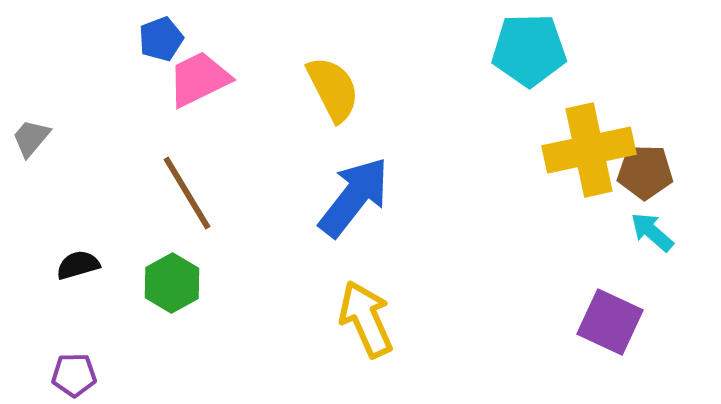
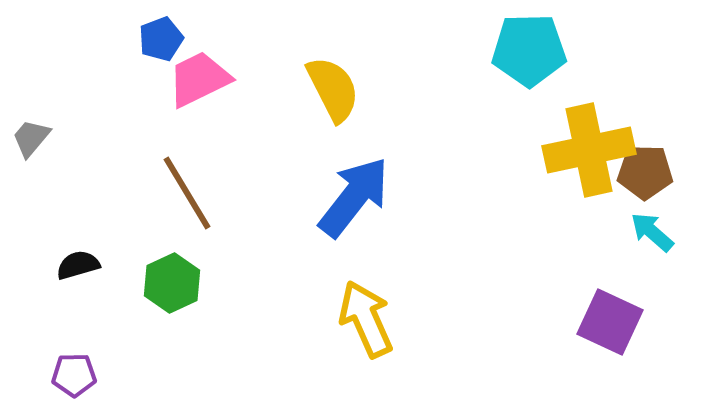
green hexagon: rotated 4 degrees clockwise
